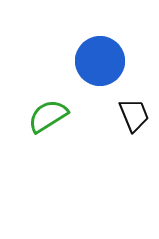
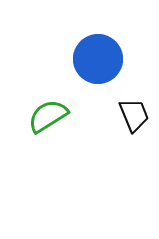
blue circle: moved 2 px left, 2 px up
